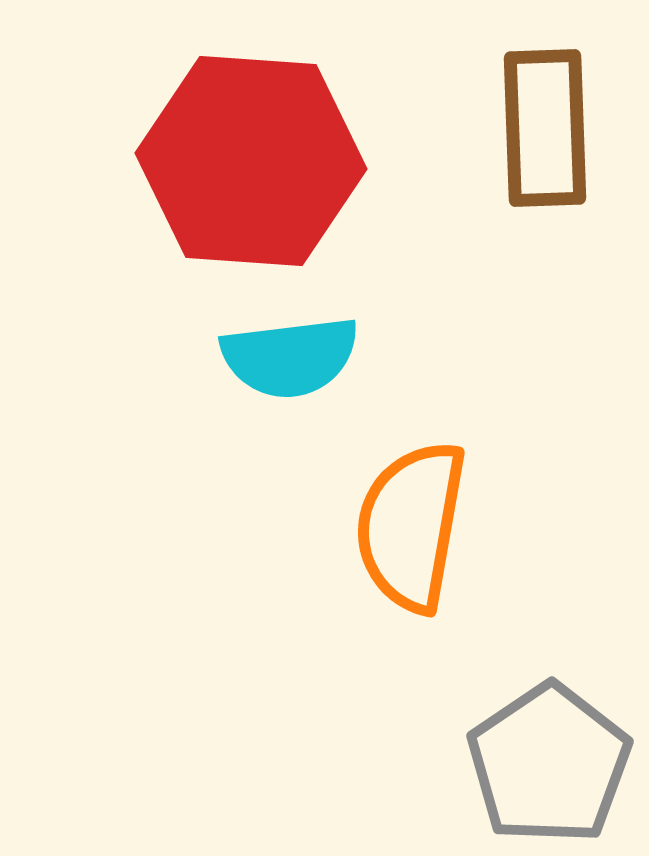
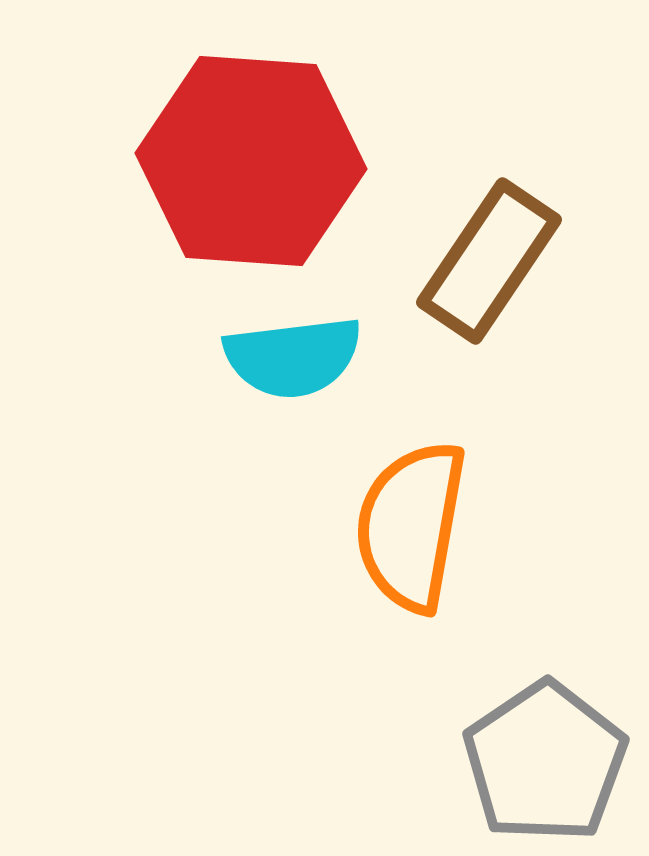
brown rectangle: moved 56 px left, 133 px down; rotated 36 degrees clockwise
cyan semicircle: moved 3 px right
gray pentagon: moved 4 px left, 2 px up
